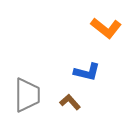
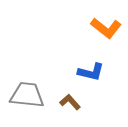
blue L-shape: moved 4 px right
gray trapezoid: rotated 84 degrees counterclockwise
